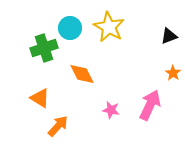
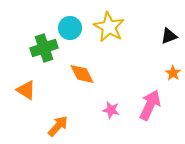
orange triangle: moved 14 px left, 8 px up
